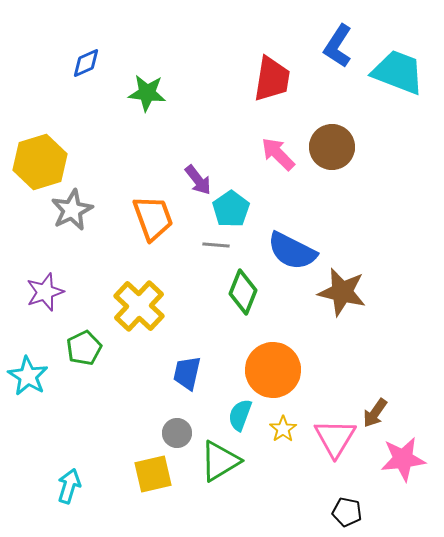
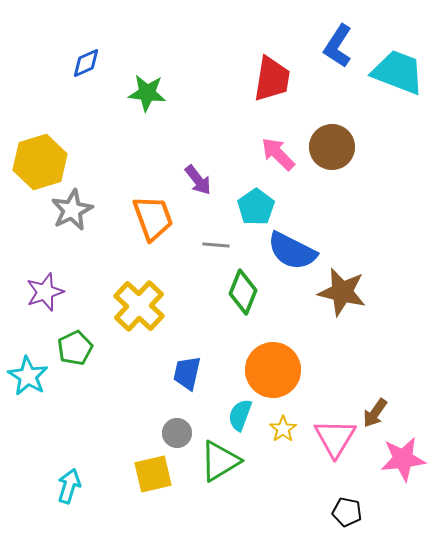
cyan pentagon: moved 25 px right, 2 px up
green pentagon: moved 9 px left
